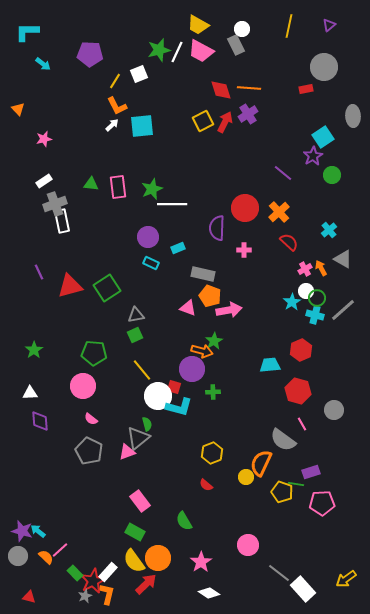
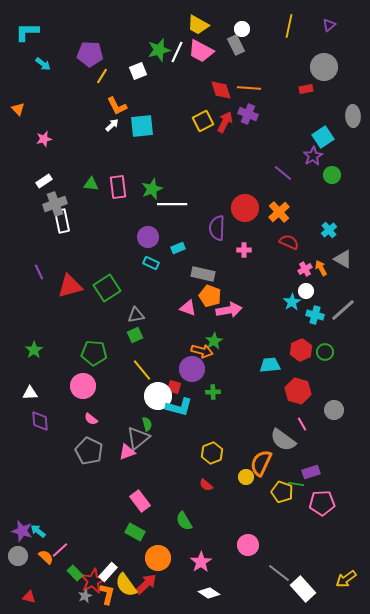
white square at (139, 74): moved 1 px left, 3 px up
yellow line at (115, 81): moved 13 px left, 5 px up
purple cross at (248, 114): rotated 36 degrees counterclockwise
red semicircle at (289, 242): rotated 18 degrees counterclockwise
green circle at (317, 298): moved 8 px right, 54 px down
yellow semicircle at (134, 561): moved 8 px left, 24 px down
